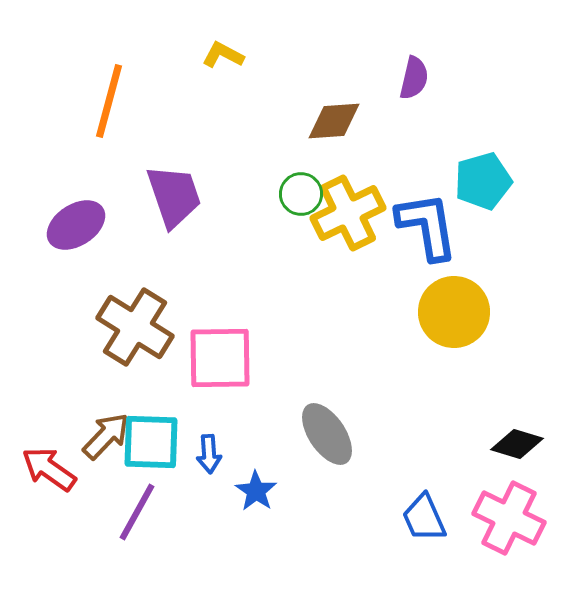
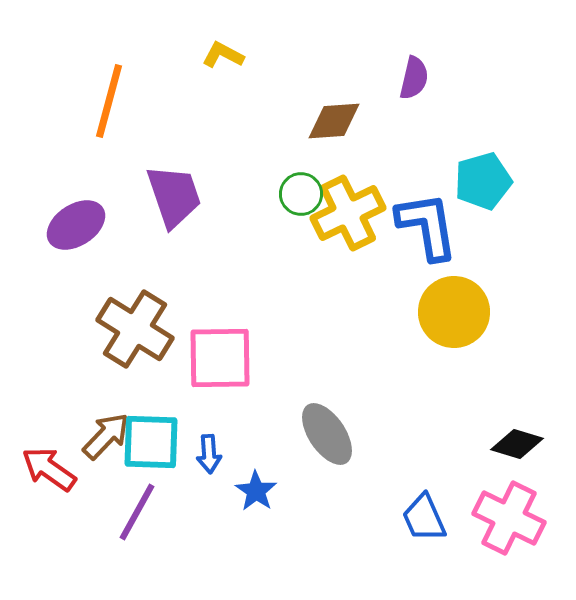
brown cross: moved 2 px down
